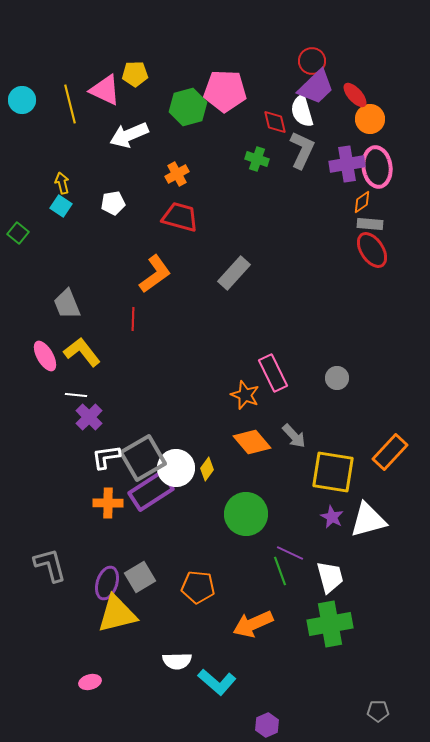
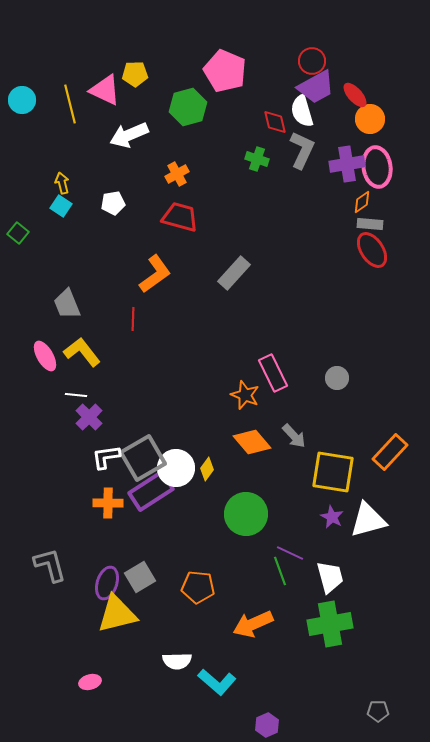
purple trapezoid at (316, 87): rotated 15 degrees clockwise
pink pentagon at (225, 91): moved 20 px up; rotated 21 degrees clockwise
